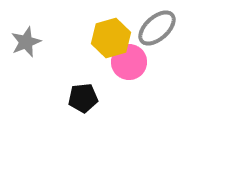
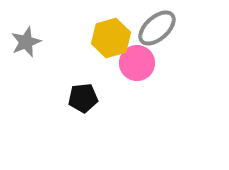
pink circle: moved 8 px right, 1 px down
